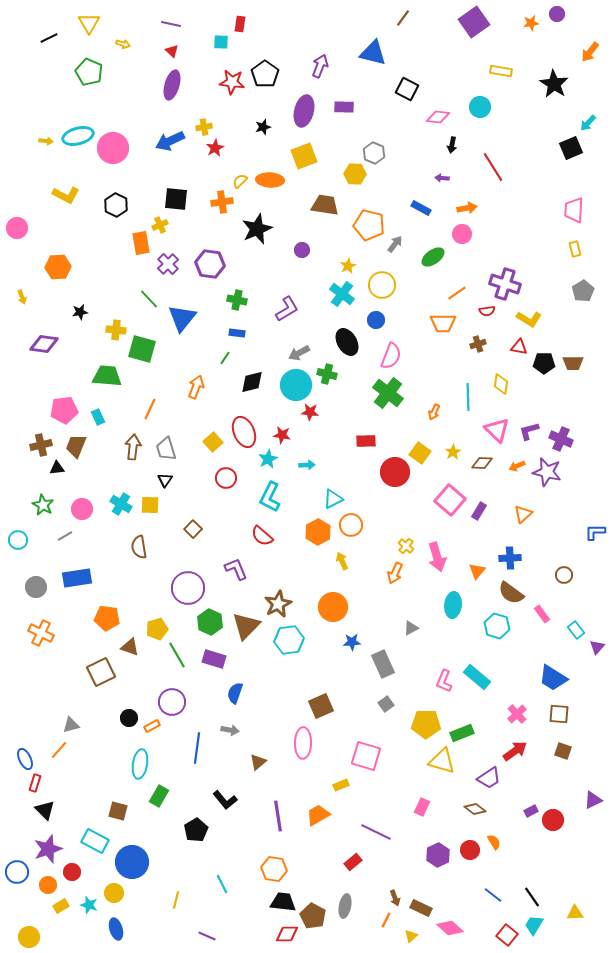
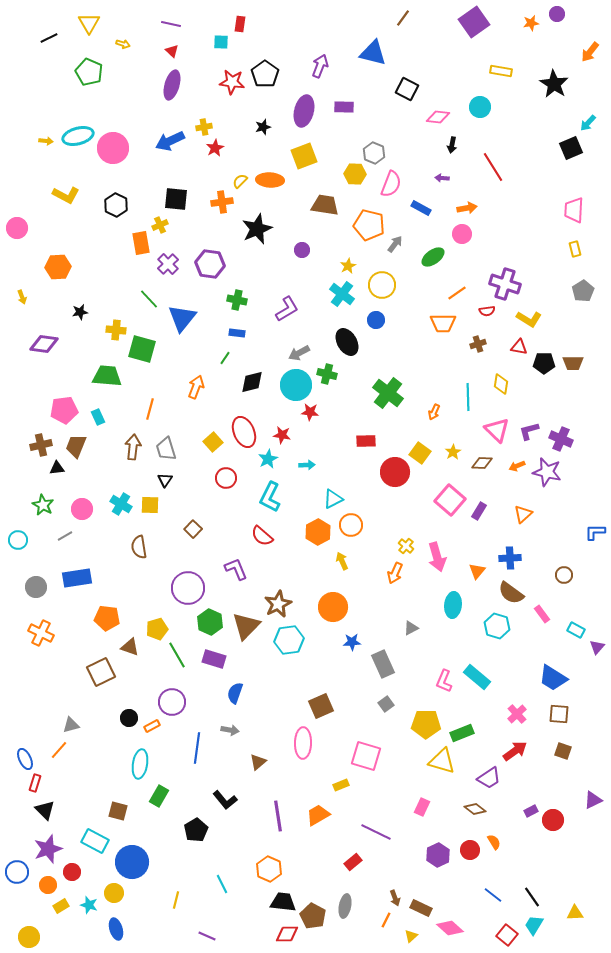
pink semicircle at (391, 356): moved 172 px up
orange line at (150, 409): rotated 10 degrees counterclockwise
cyan rectangle at (576, 630): rotated 24 degrees counterclockwise
orange hexagon at (274, 869): moved 5 px left; rotated 15 degrees clockwise
